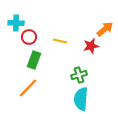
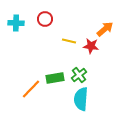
red circle: moved 16 px right, 18 px up
yellow line: moved 9 px right
red star: rotated 21 degrees clockwise
green rectangle: moved 21 px right, 18 px down; rotated 60 degrees clockwise
green cross: rotated 21 degrees counterclockwise
orange line: moved 3 px right, 1 px down
